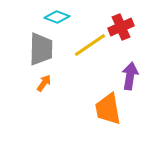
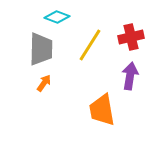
red cross: moved 10 px right, 10 px down; rotated 10 degrees clockwise
yellow line: rotated 24 degrees counterclockwise
orange trapezoid: moved 6 px left, 1 px down
